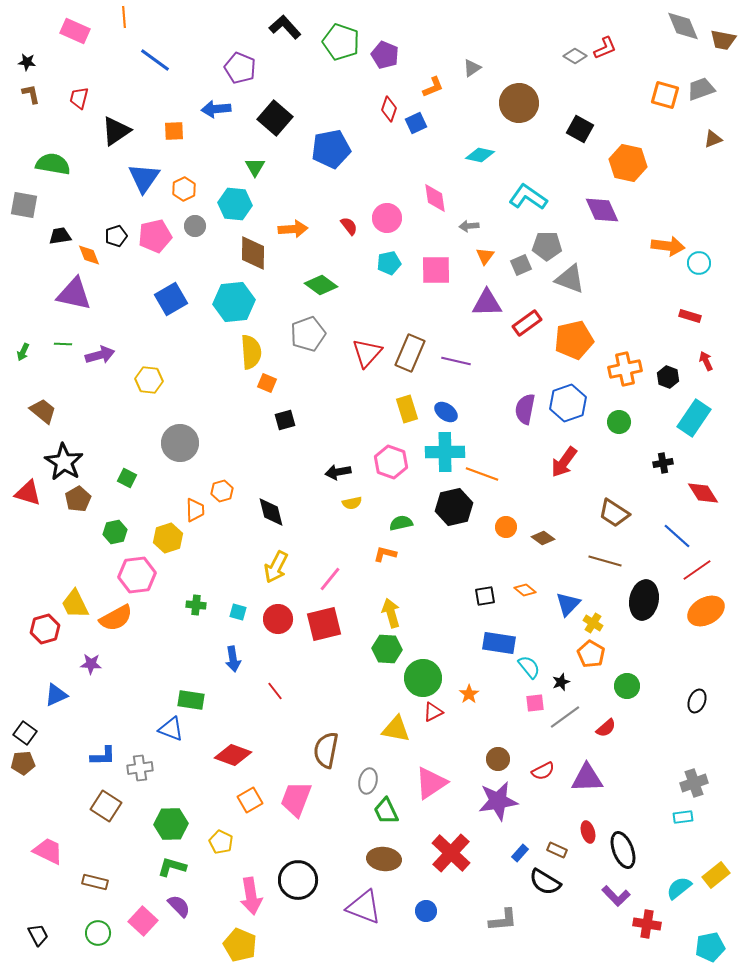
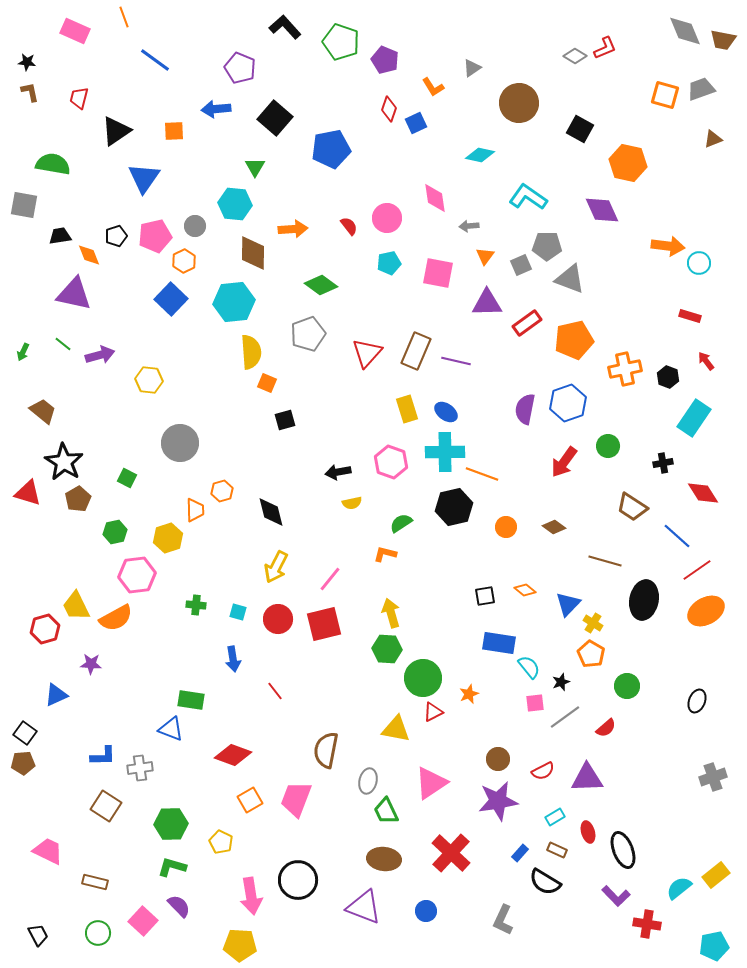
orange line at (124, 17): rotated 15 degrees counterclockwise
gray diamond at (683, 26): moved 2 px right, 5 px down
purple pentagon at (385, 55): moved 5 px down
orange L-shape at (433, 87): rotated 80 degrees clockwise
brown L-shape at (31, 94): moved 1 px left, 2 px up
orange hexagon at (184, 189): moved 72 px down
pink square at (436, 270): moved 2 px right, 3 px down; rotated 12 degrees clockwise
blue square at (171, 299): rotated 16 degrees counterclockwise
green line at (63, 344): rotated 36 degrees clockwise
brown rectangle at (410, 353): moved 6 px right, 2 px up
red arrow at (706, 361): rotated 12 degrees counterclockwise
green circle at (619, 422): moved 11 px left, 24 px down
brown trapezoid at (614, 513): moved 18 px right, 6 px up
green semicircle at (401, 523): rotated 20 degrees counterclockwise
brown diamond at (543, 538): moved 11 px right, 11 px up
yellow trapezoid at (75, 604): moved 1 px right, 2 px down
orange star at (469, 694): rotated 12 degrees clockwise
gray cross at (694, 783): moved 19 px right, 6 px up
cyan rectangle at (683, 817): moved 128 px left; rotated 24 degrees counterclockwise
gray L-shape at (503, 920): rotated 120 degrees clockwise
yellow pentagon at (240, 945): rotated 20 degrees counterclockwise
cyan pentagon at (710, 947): moved 4 px right, 1 px up
